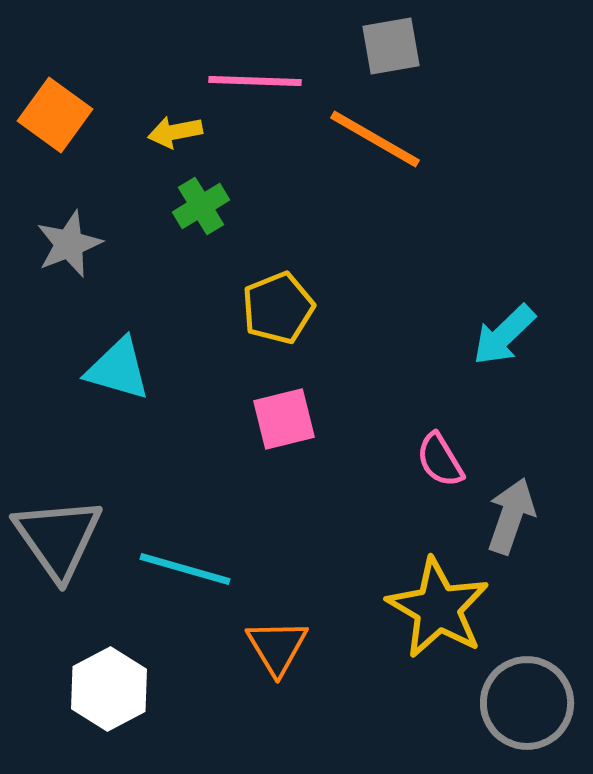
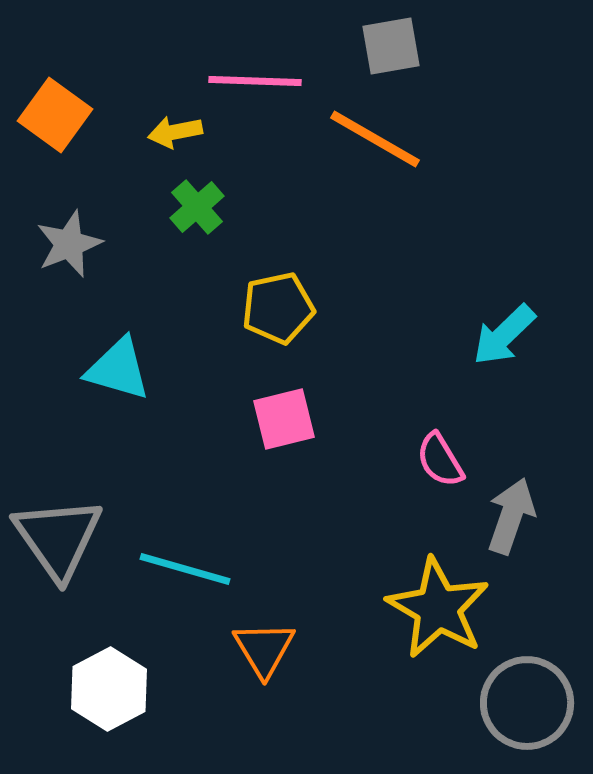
green cross: moved 4 px left, 1 px down; rotated 10 degrees counterclockwise
yellow pentagon: rotated 10 degrees clockwise
orange triangle: moved 13 px left, 2 px down
